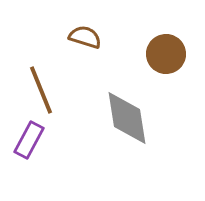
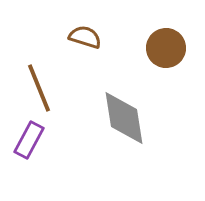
brown circle: moved 6 px up
brown line: moved 2 px left, 2 px up
gray diamond: moved 3 px left
